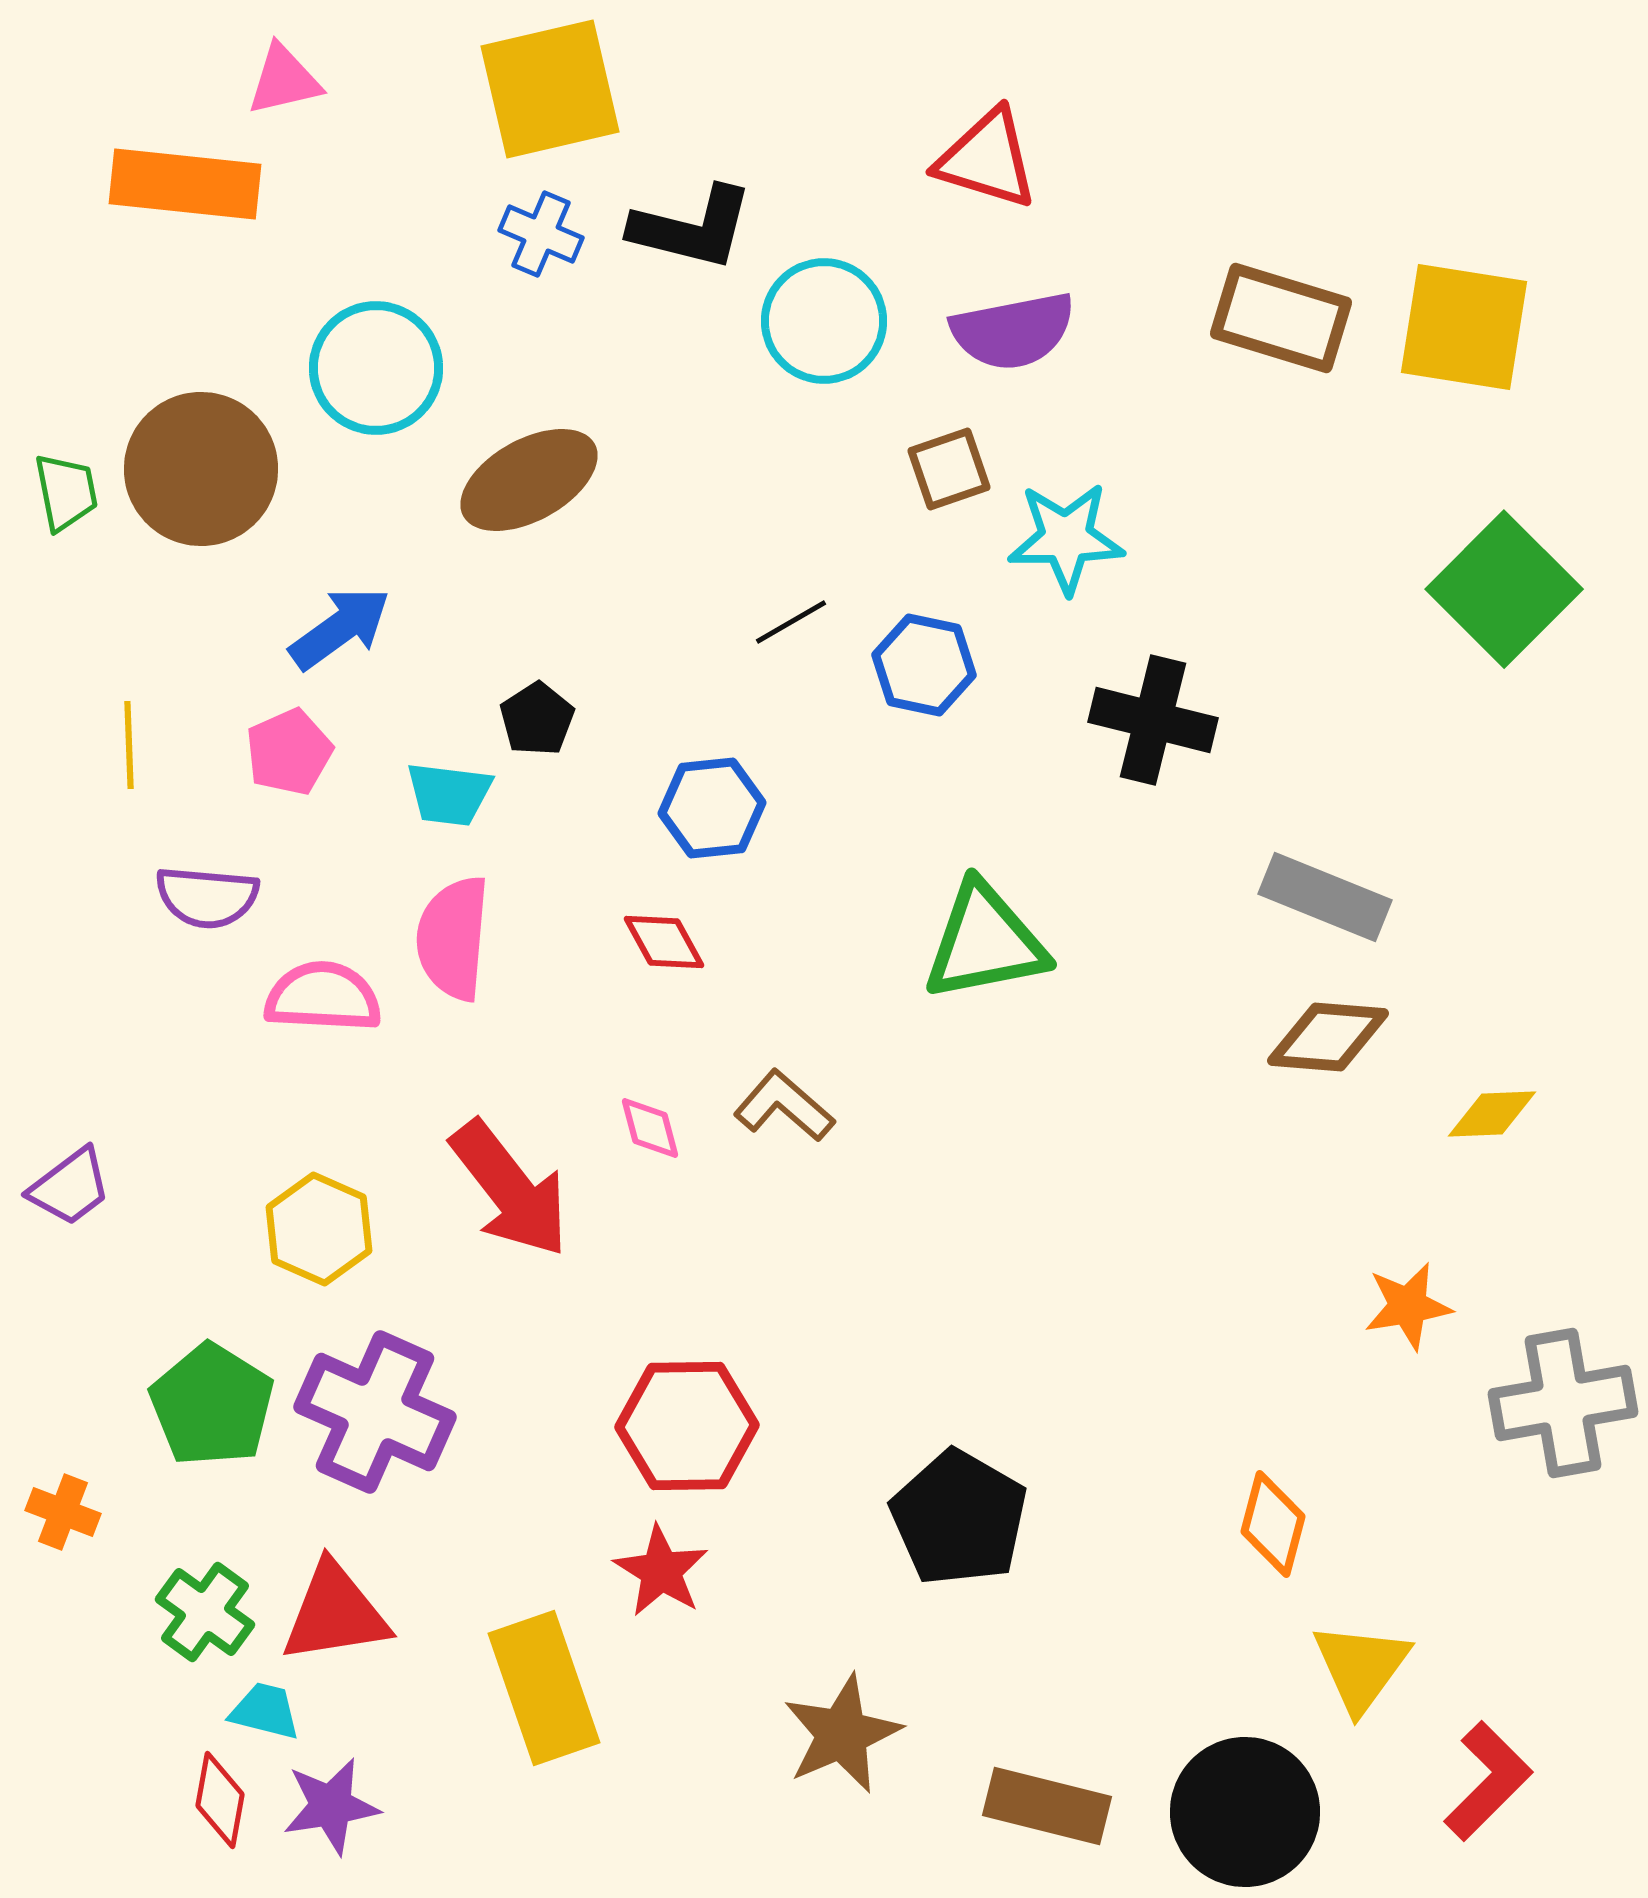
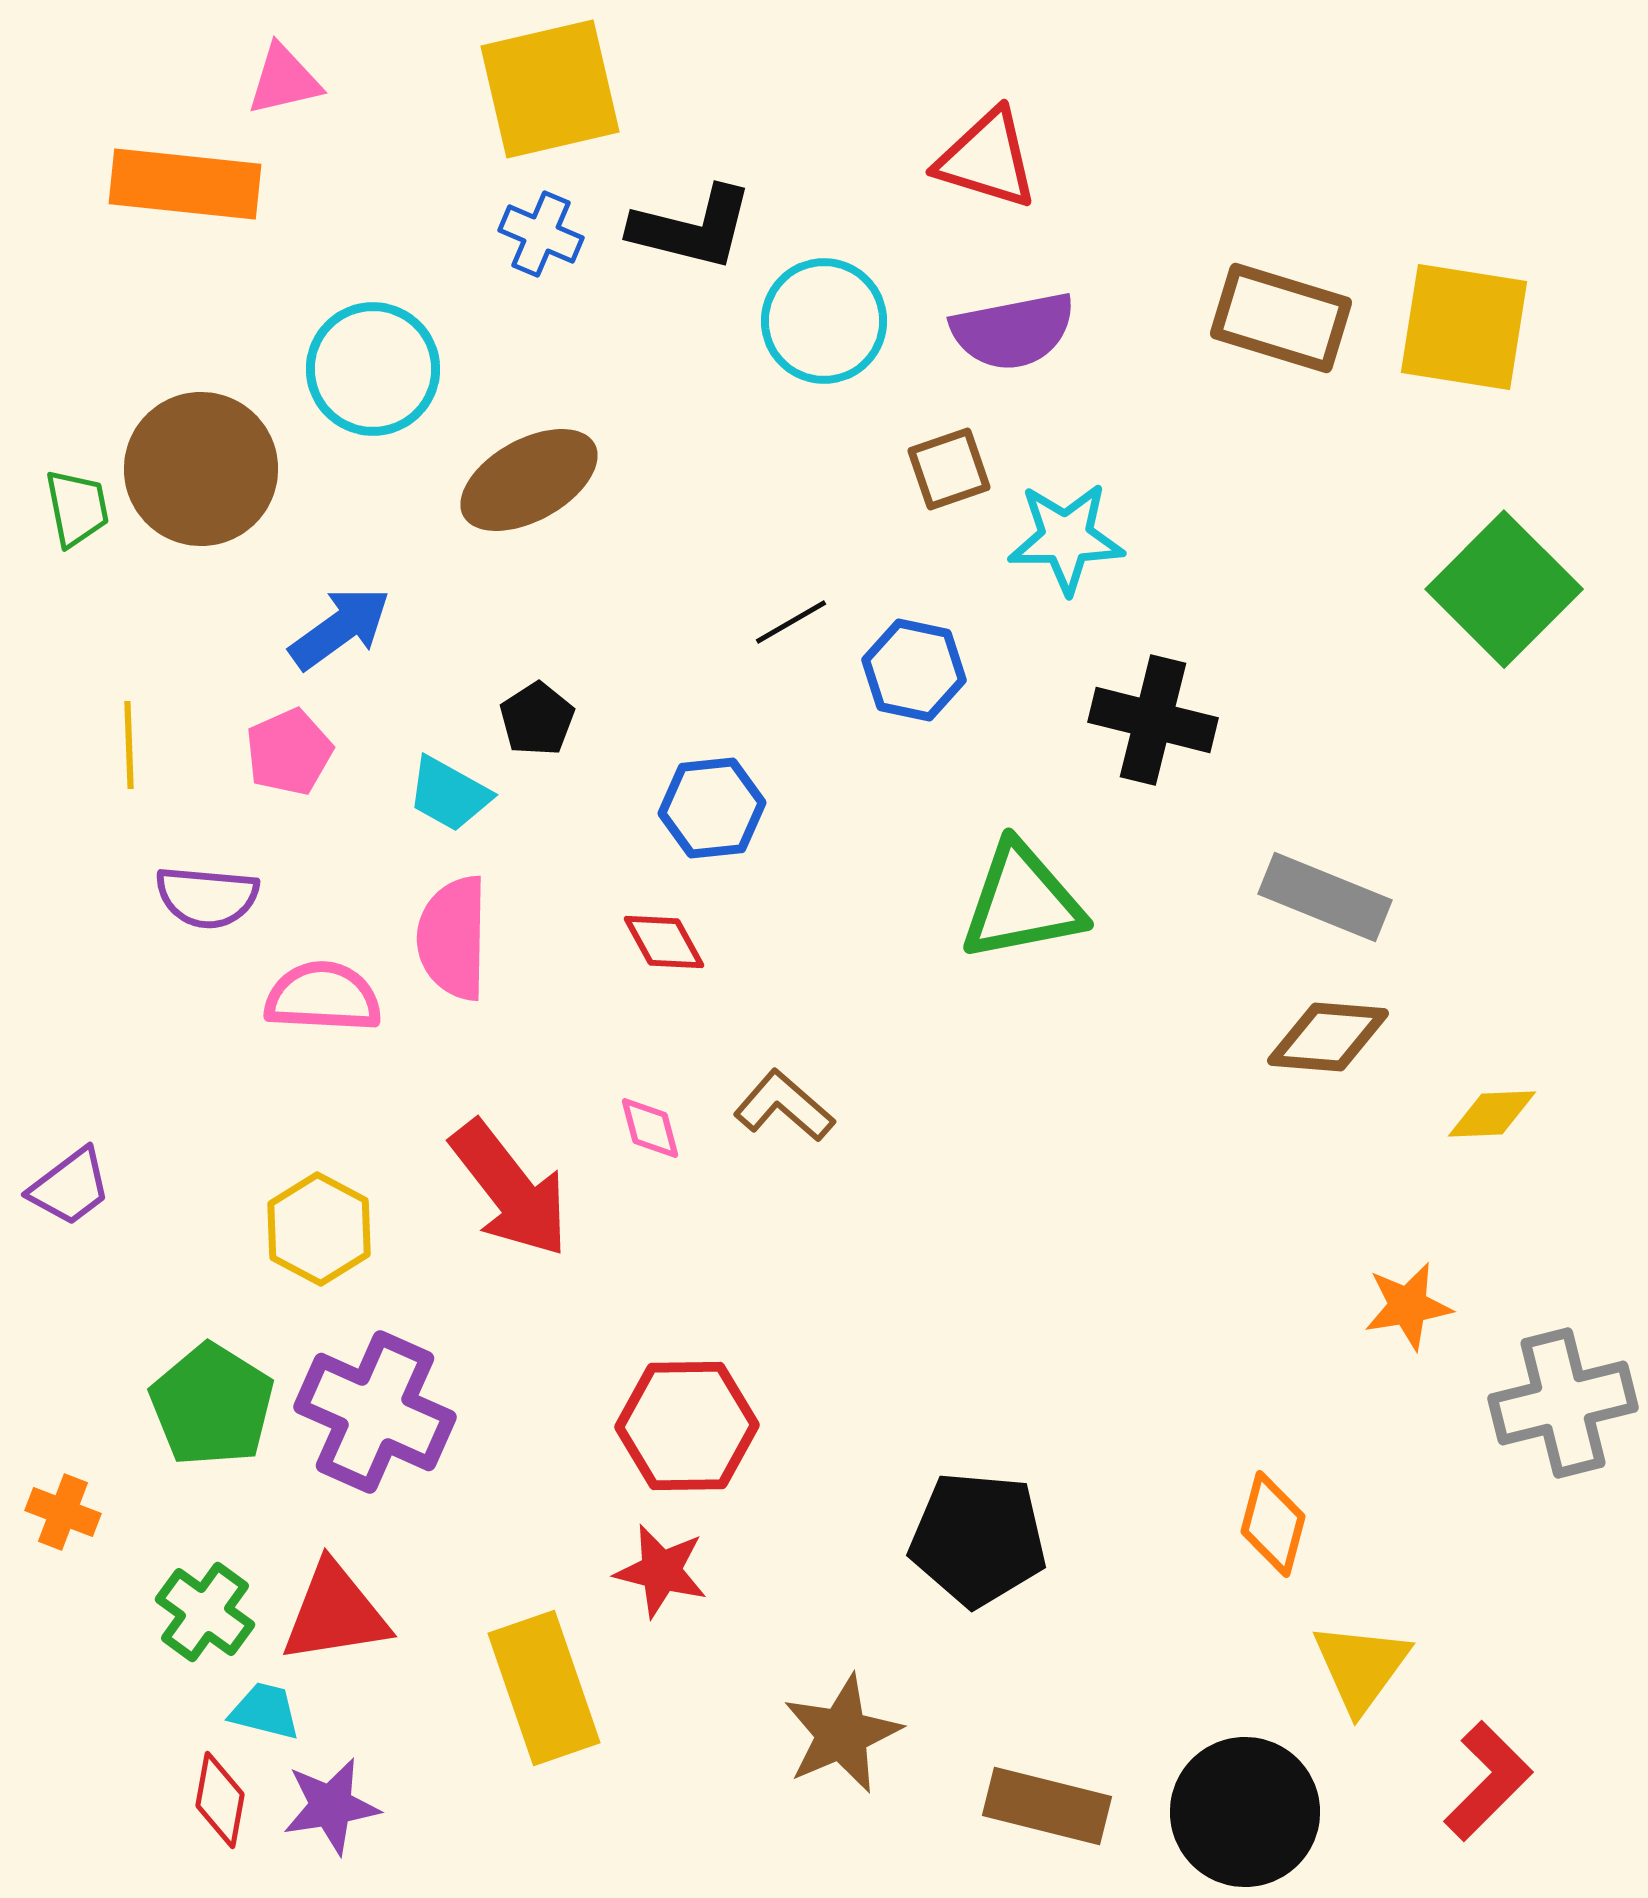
cyan circle at (376, 368): moved 3 px left, 1 px down
green trapezoid at (66, 492): moved 11 px right, 16 px down
blue hexagon at (924, 665): moved 10 px left, 5 px down
cyan trapezoid at (449, 794): rotated 22 degrees clockwise
pink semicircle at (453, 938): rotated 4 degrees counterclockwise
green triangle at (985, 942): moved 37 px right, 40 px up
yellow hexagon at (319, 1229): rotated 4 degrees clockwise
gray cross at (1563, 1403): rotated 4 degrees counterclockwise
black pentagon at (959, 1518): moved 19 px right, 21 px down; rotated 25 degrees counterclockwise
red star at (661, 1571): rotated 18 degrees counterclockwise
